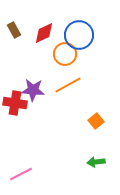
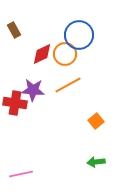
red diamond: moved 2 px left, 21 px down
pink line: rotated 15 degrees clockwise
